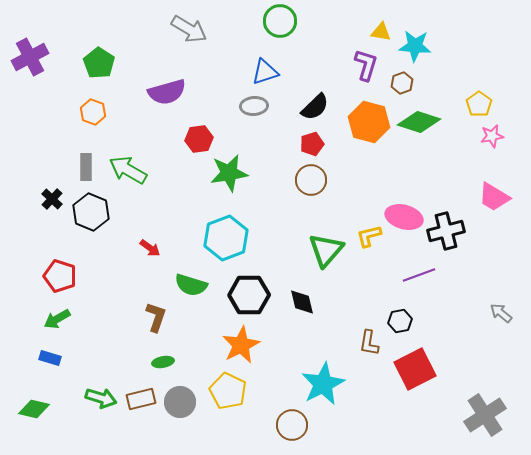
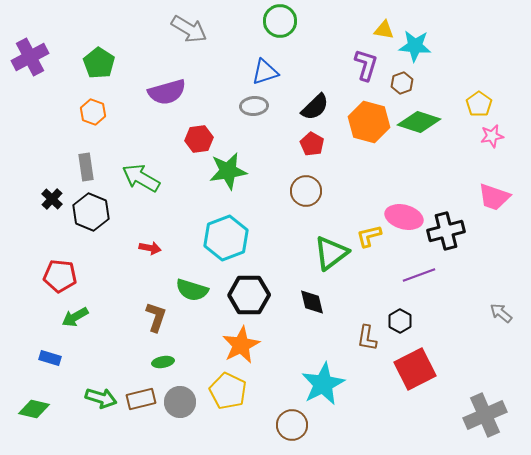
yellow triangle at (381, 32): moved 3 px right, 2 px up
red pentagon at (312, 144): rotated 25 degrees counterclockwise
gray rectangle at (86, 167): rotated 8 degrees counterclockwise
green arrow at (128, 170): moved 13 px right, 8 px down
green star at (229, 173): moved 1 px left, 2 px up
brown circle at (311, 180): moved 5 px left, 11 px down
pink trapezoid at (494, 197): rotated 12 degrees counterclockwise
red arrow at (150, 248): rotated 25 degrees counterclockwise
green triangle at (326, 250): moved 5 px right, 3 px down; rotated 12 degrees clockwise
red pentagon at (60, 276): rotated 12 degrees counterclockwise
green semicircle at (191, 285): moved 1 px right, 5 px down
black diamond at (302, 302): moved 10 px right
green arrow at (57, 319): moved 18 px right, 2 px up
black hexagon at (400, 321): rotated 20 degrees counterclockwise
brown L-shape at (369, 343): moved 2 px left, 5 px up
gray cross at (485, 415): rotated 9 degrees clockwise
